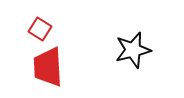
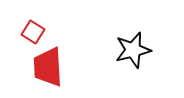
red square: moved 7 px left, 3 px down
